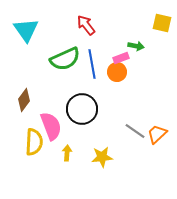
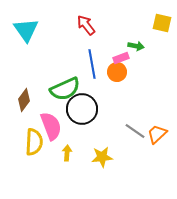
green semicircle: moved 30 px down
